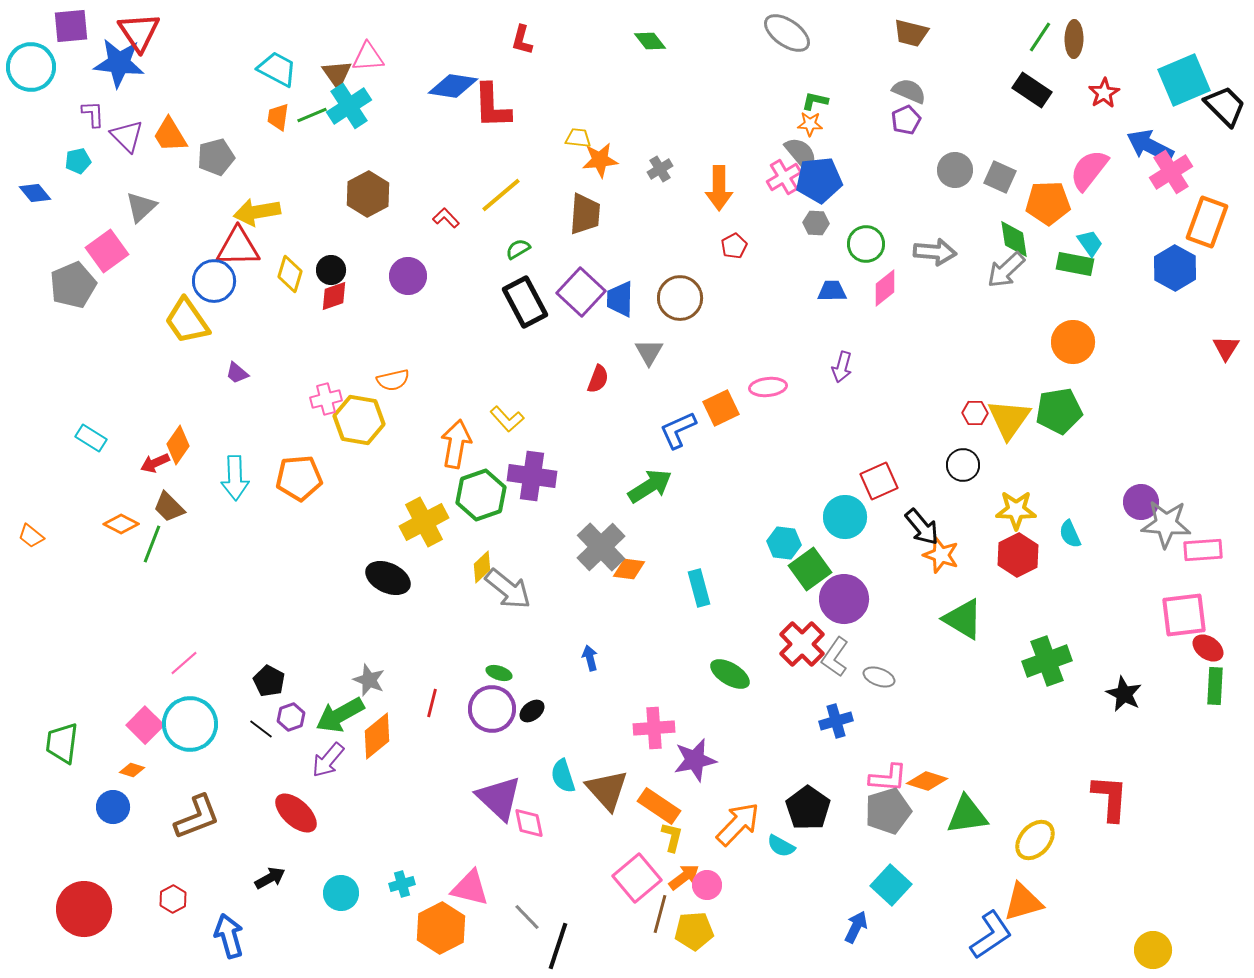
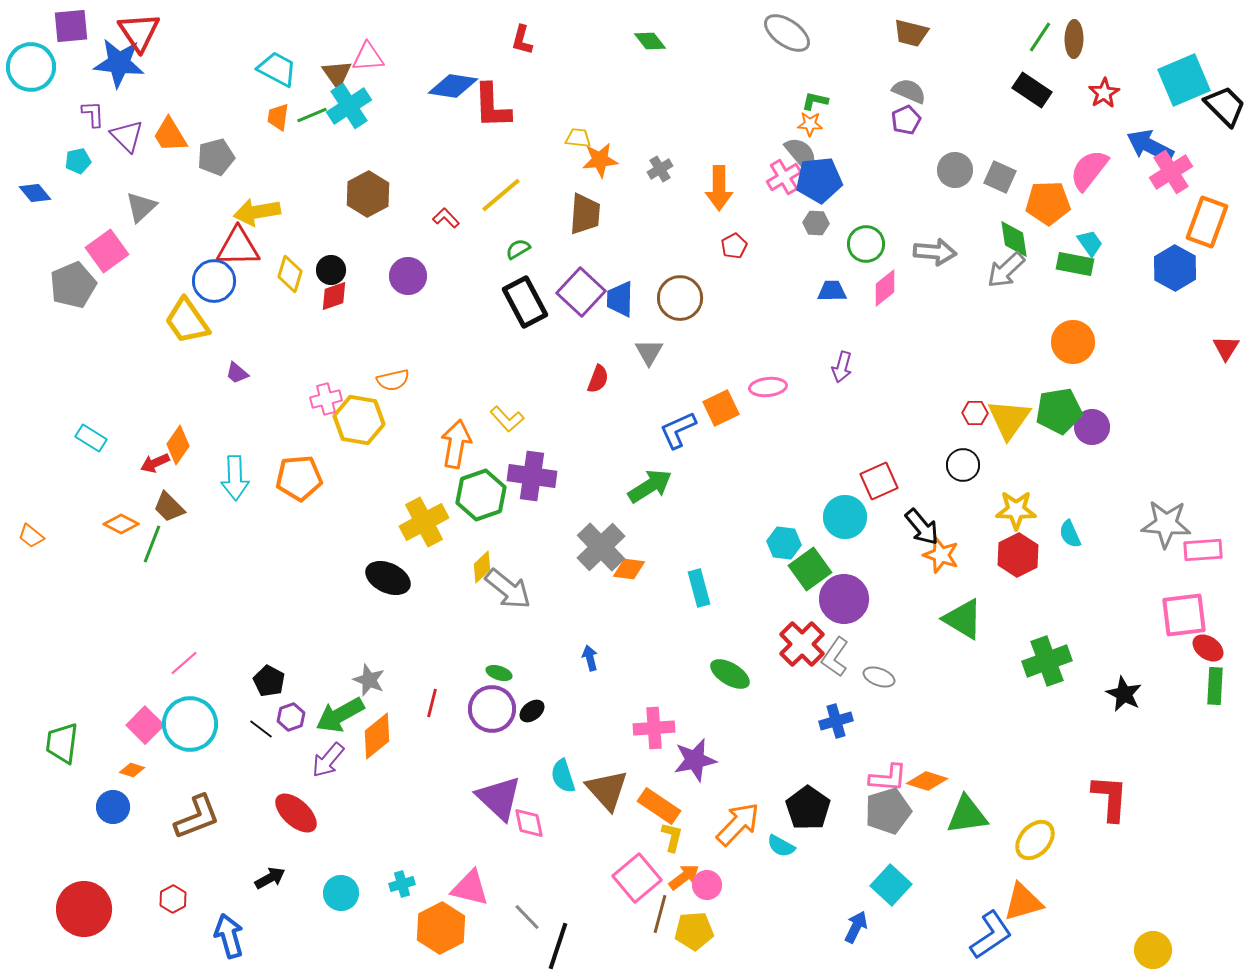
purple circle at (1141, 502): moved 49 px left, 75 px up
